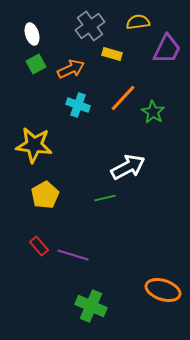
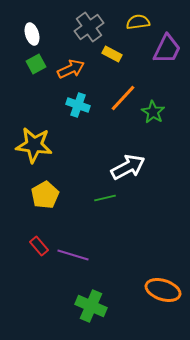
gray cross: moved 1 px left, 1 px down
yellow rectangle: rotated 12 degrees clockwise
